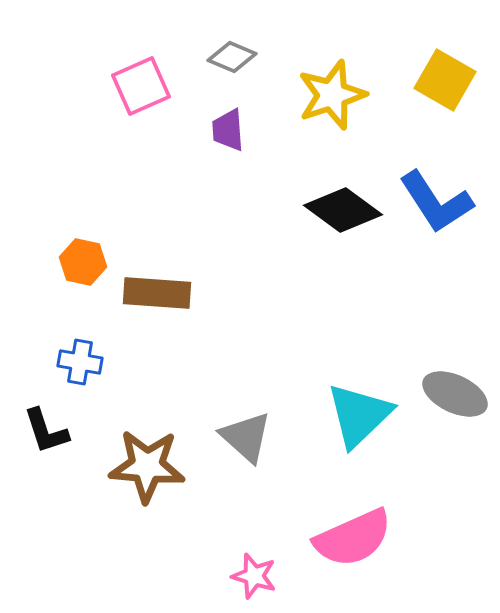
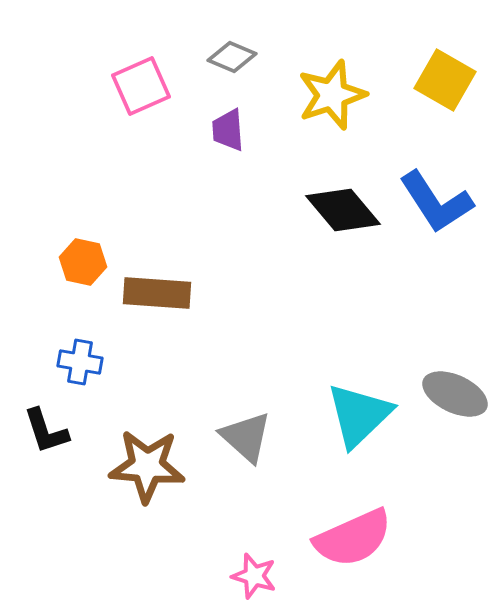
black diamond: rotated 14 degrees clockwise
